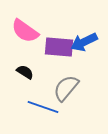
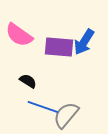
pink semicircle: moved 6 px left, 4 px down
blue arrow: rotated 32 degrees counterclockwise
black semicircle: moved 3 px right, 9 px down
gray semicircle: moved 27 px down
